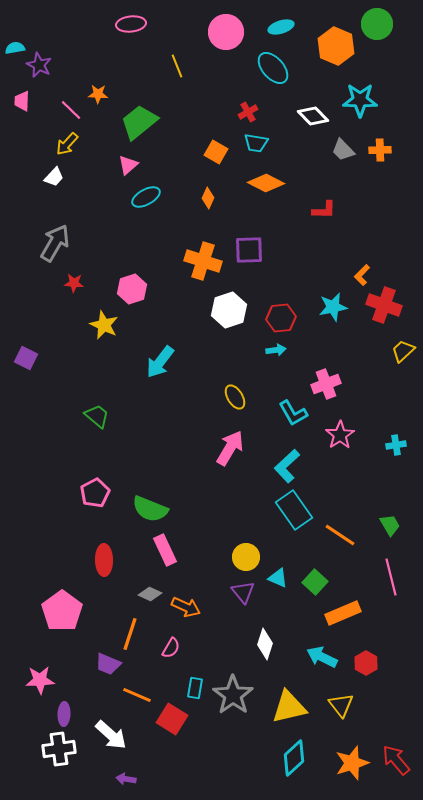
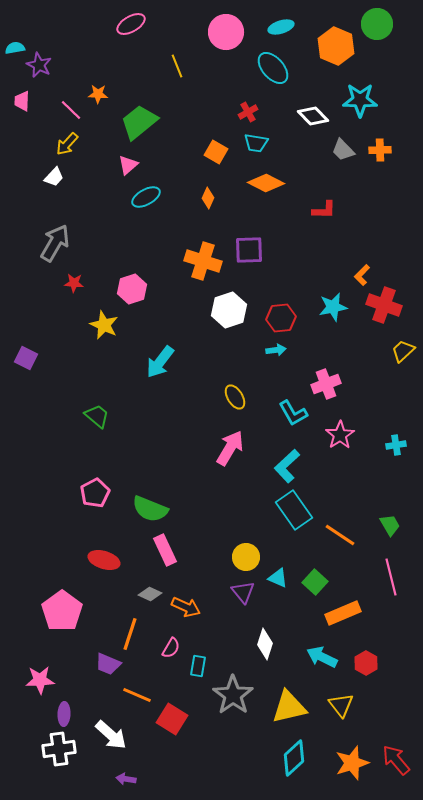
pink ellipse at (131, 24): rotated 24 degrees counterclockwise
red ellipse at (104, 560): rotated 72 degrees counterclockwise
cyan rectangle at (195, 688): moved 3 px right, 22 px up
